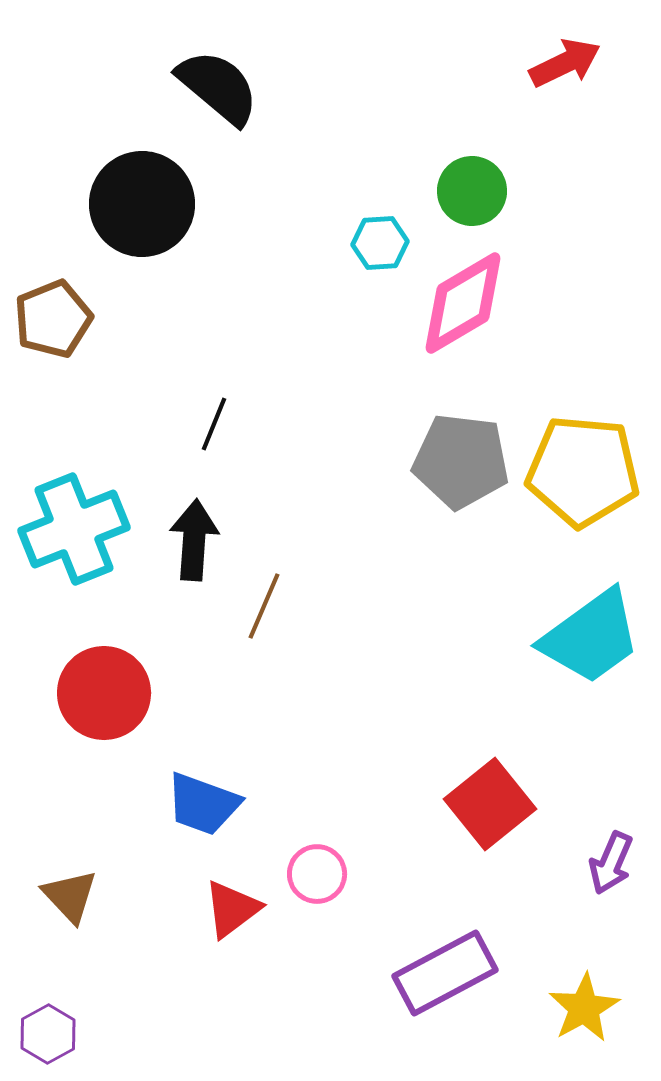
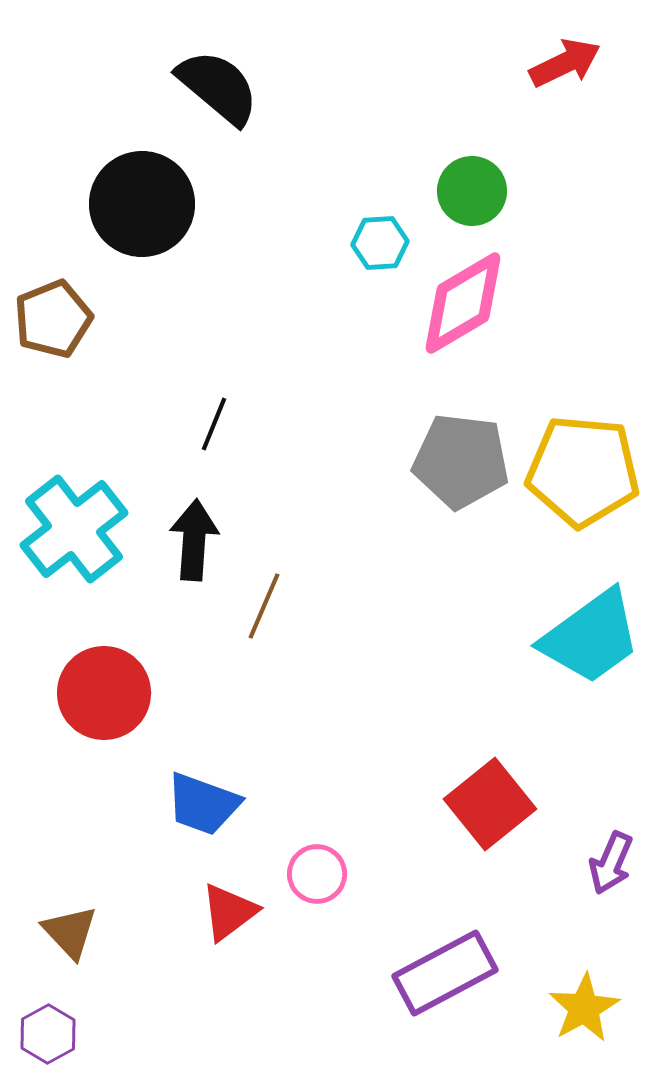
cyan cross: rotated 16 degrees counterclockwise
brown triangle: moved 36 px down
red triangle: moved 3 px left, 3 px down
